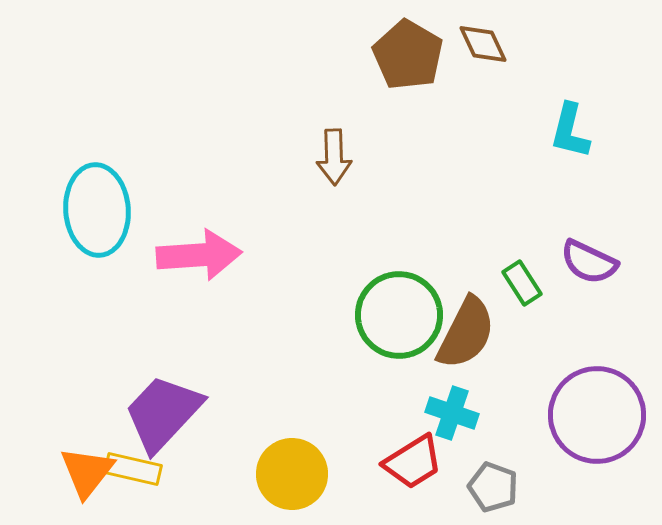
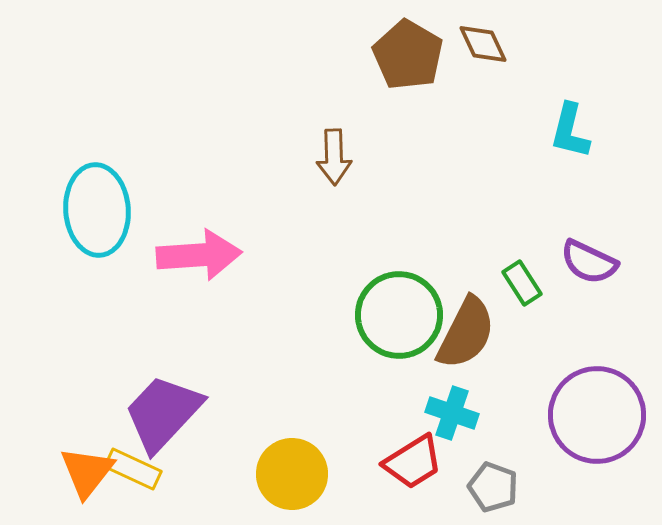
yellow rectangle: rotated 12 degrees clockwise
